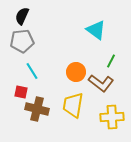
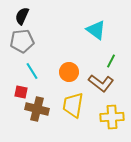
orange circle: moved 7 px left
